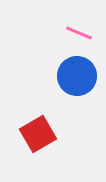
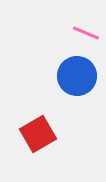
pink line: moved 7 px right
